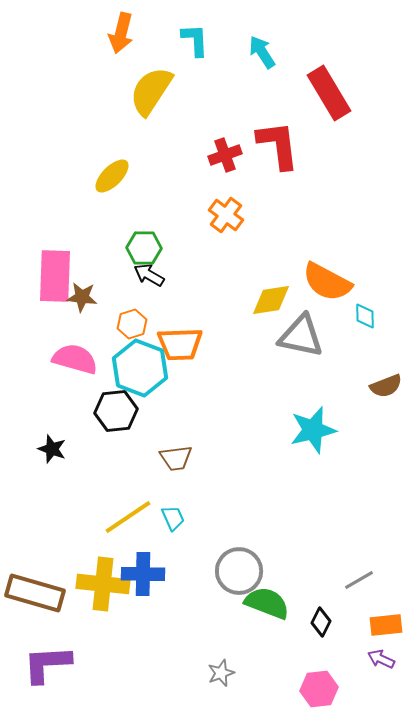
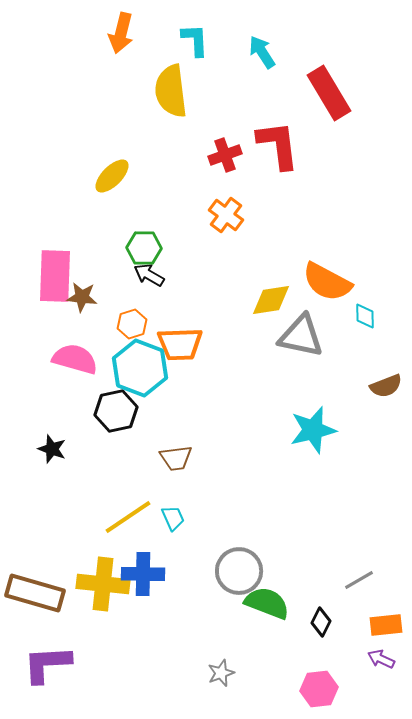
yellow semicircle: moved 20 px right; rotated 40 degrees counterclockwise
black hexagon: rotated 6 degrees counterclockwise
